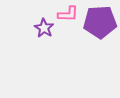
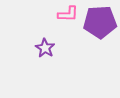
purple star: moved 1 px right, 20 px down
